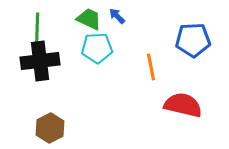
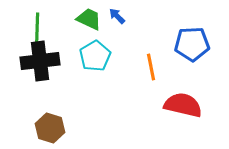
blue pentagon: moved 1 px left, 4 px down
cyan pentagon: moved 2 px left, 8 px down; rotated 28 degrees counterclockwise
brown hexagon: rotated 16 degrees counterclockwise
